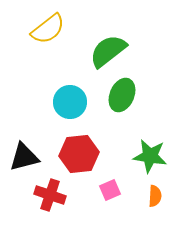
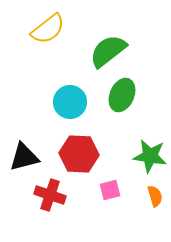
red hexagon: rotated 9 degrees clockwise
pink square: rotated 10 degrees clockwise
orange semicircle: rotated 20 degrees counterclockwise
